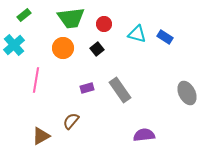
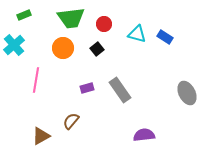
green rectangle: rotated 16 degrees clockwise
